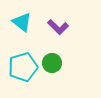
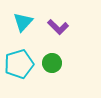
cyan triangle: moved 1 px right; rotated 35 degrees clockwise
cyan pentagon: moved 4 px left, 3 px up
